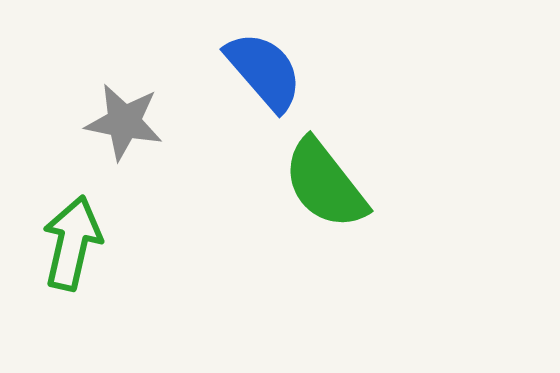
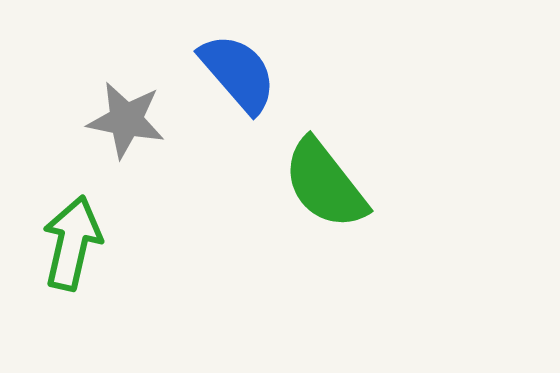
blue semicircle: moved 26 px left, 2 px down
gray star: moved 2 px right, 2 px up
